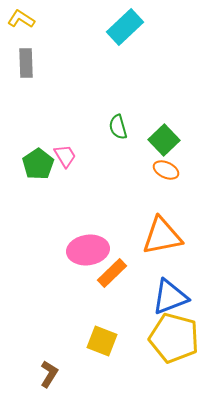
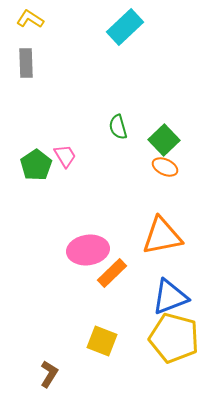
yellow L-shape: moved 9 px right
green pentagon: moved 2 px left, 1 px down
orange ellipse: moved 1 px left, 3 px up
